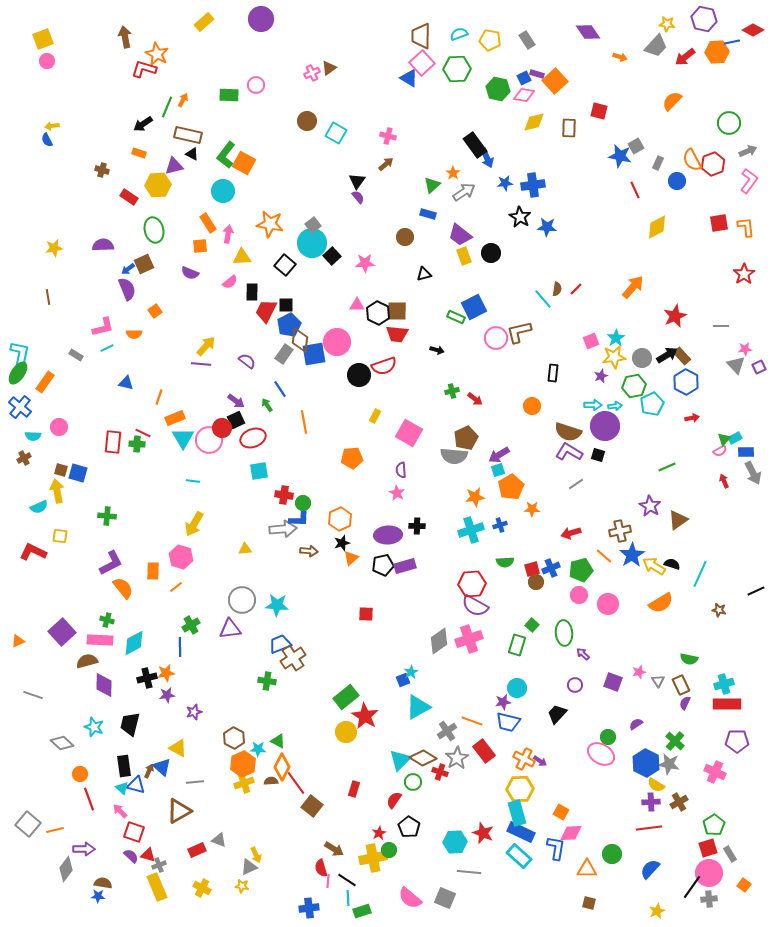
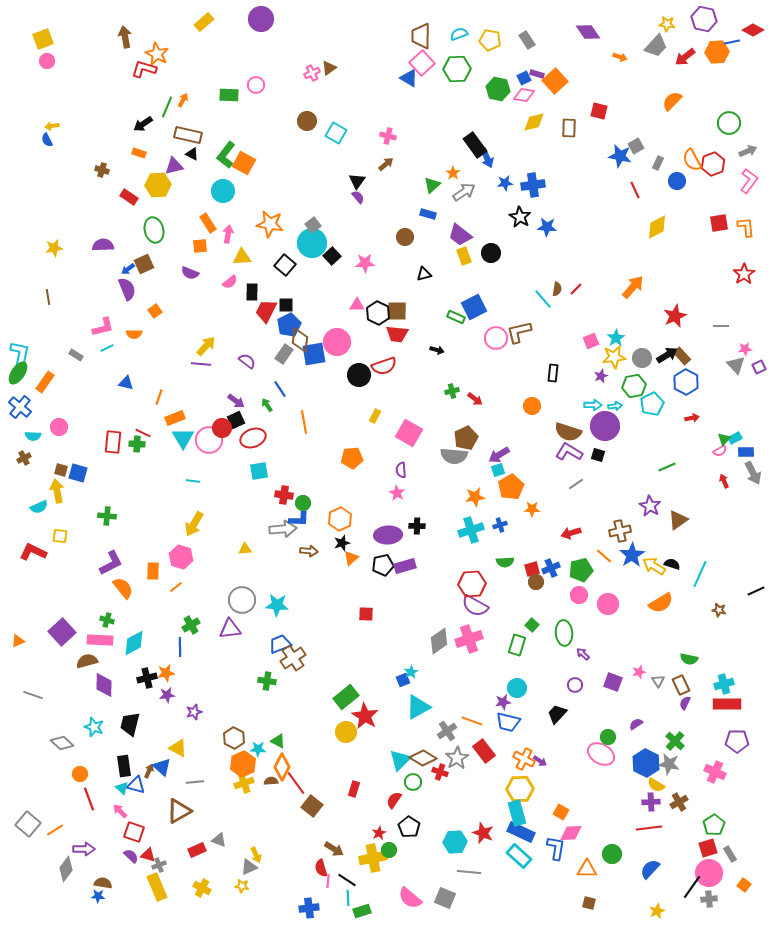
orange line at (55, 830): rotated 18 degrees counterclockwise
